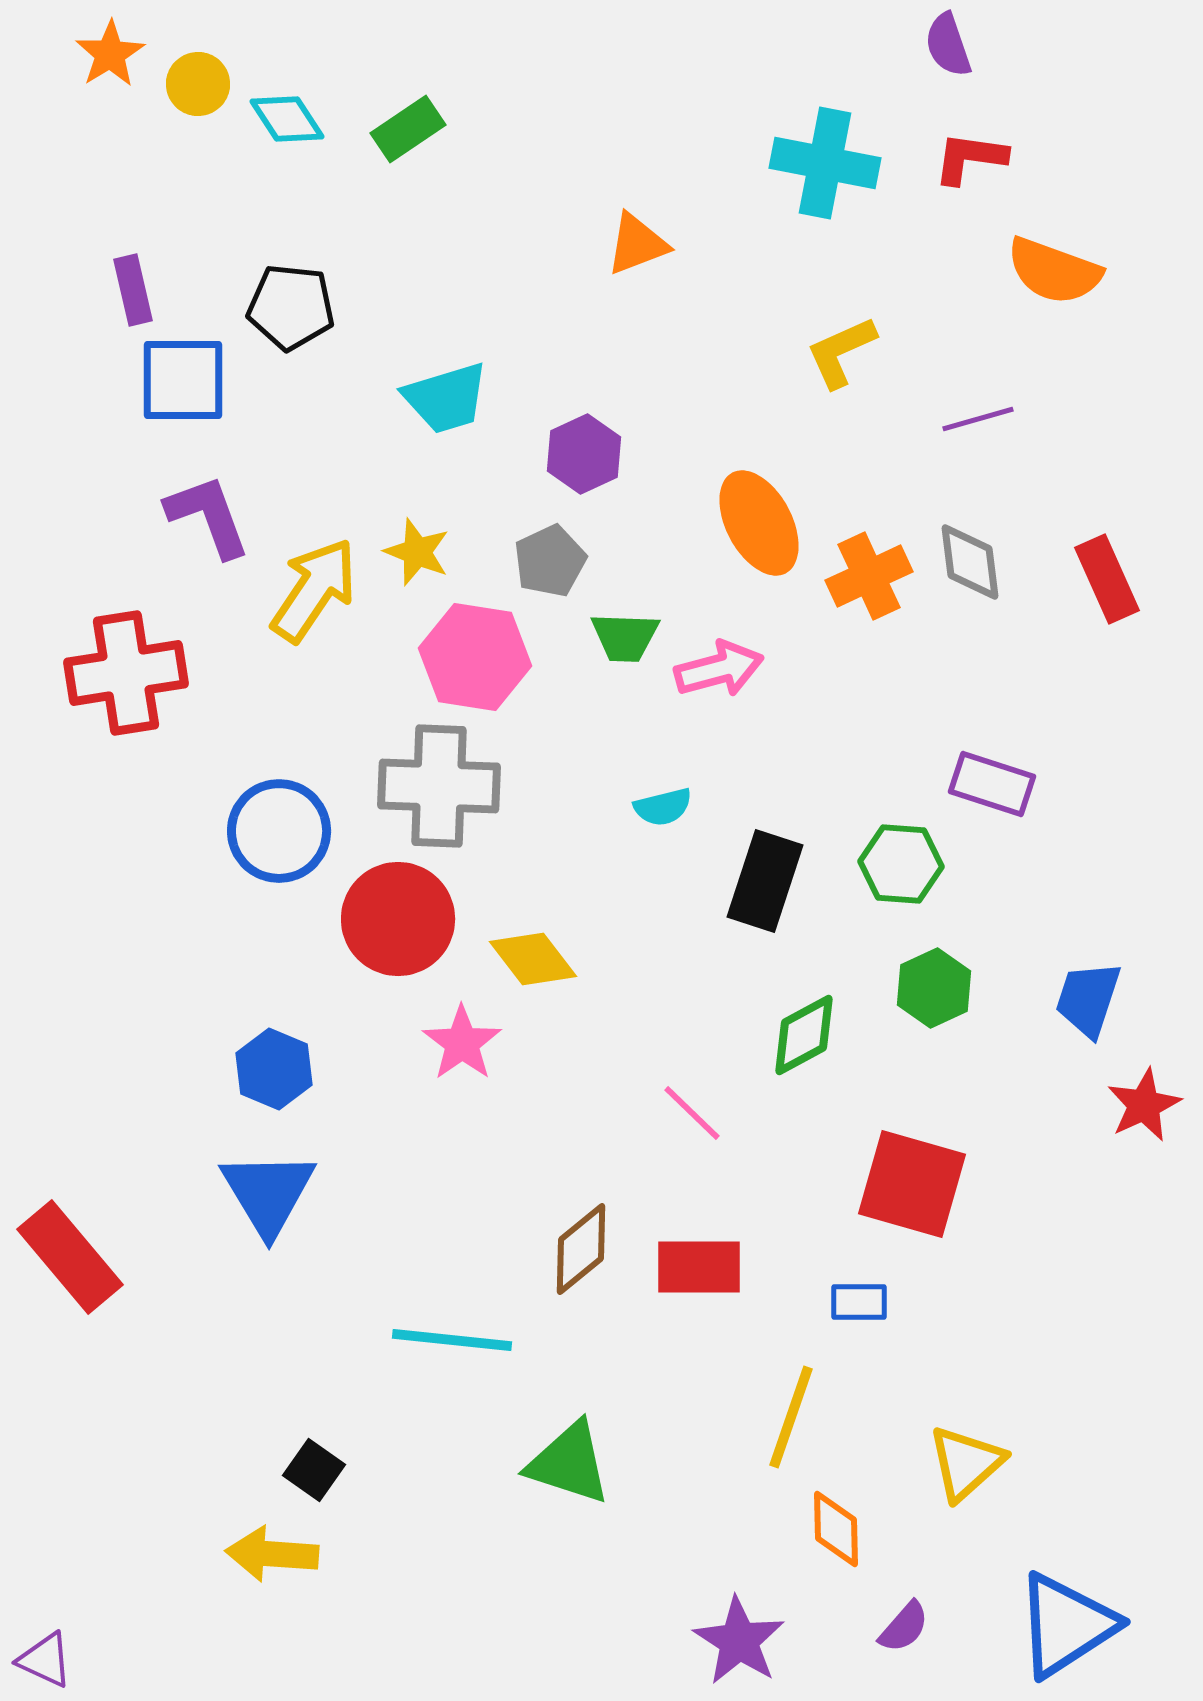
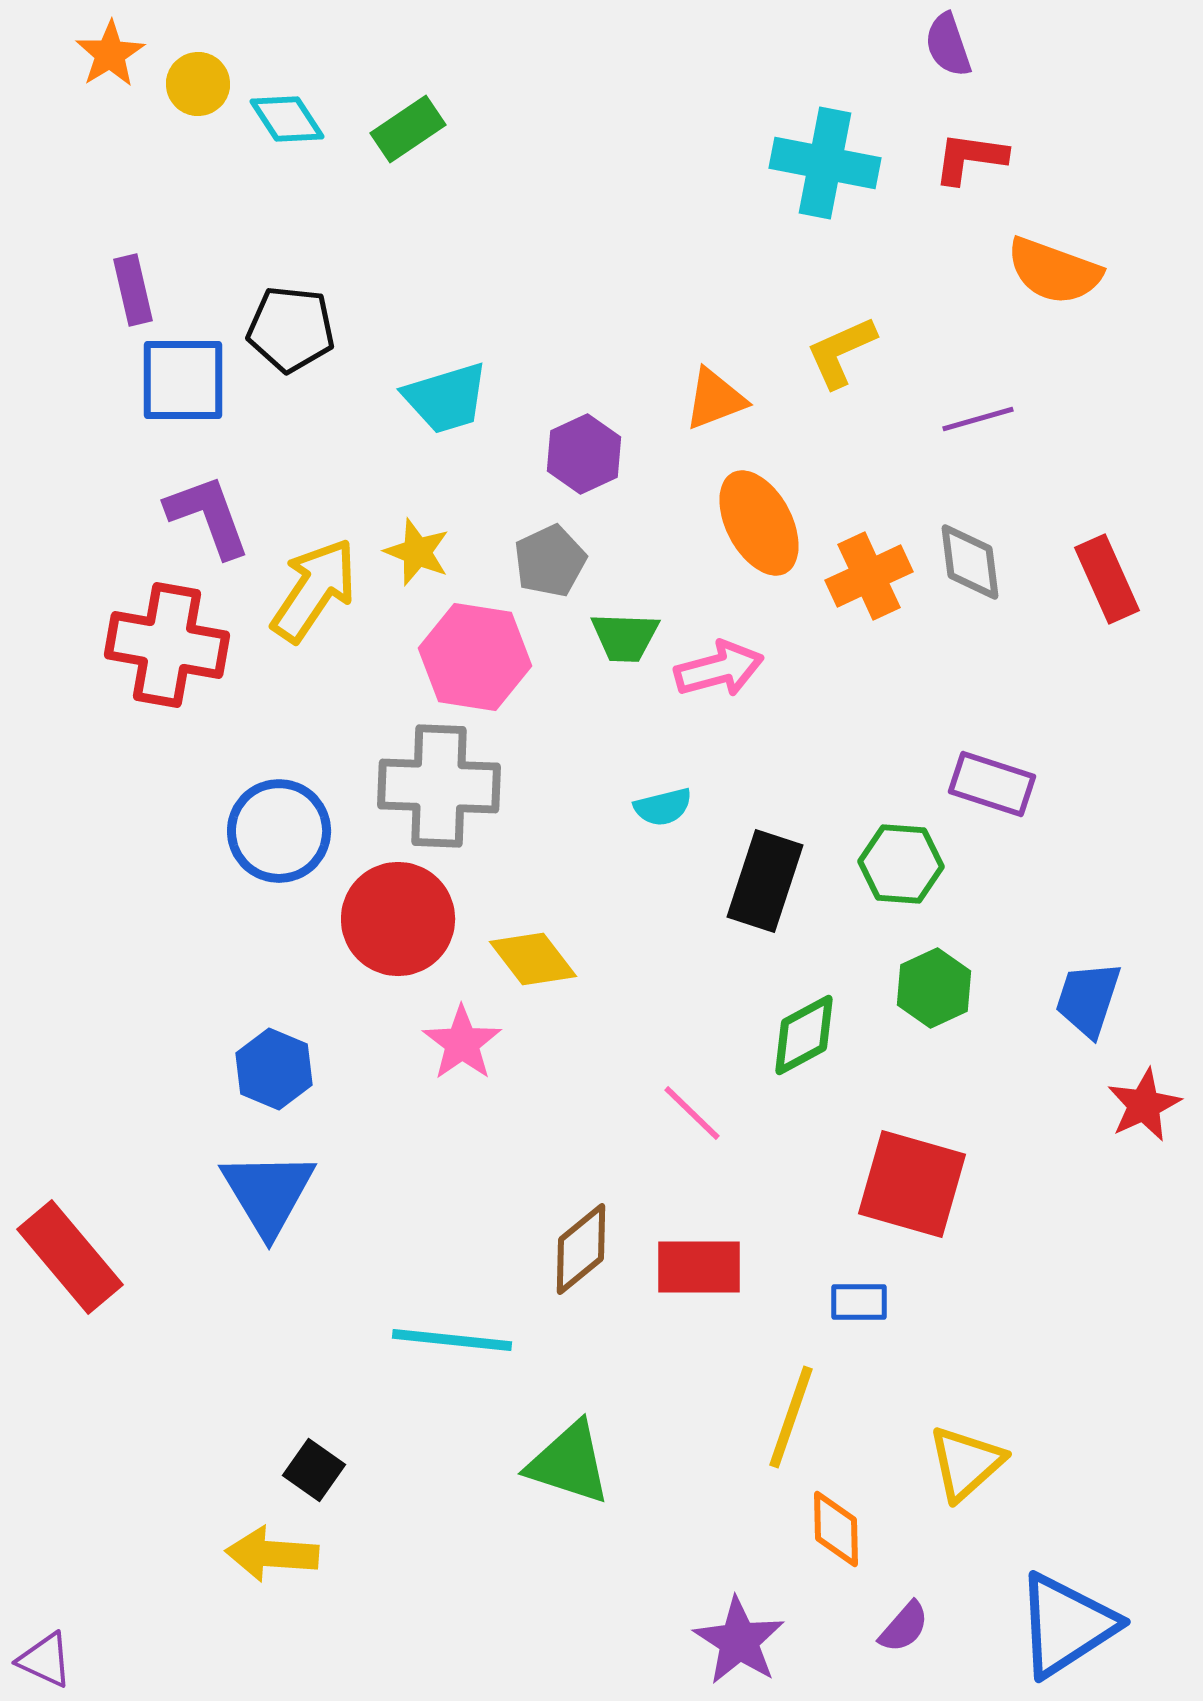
orange triangle at (637, 244): moved 78 px right, 155 px down
black pentagon at (291, 307): moved 22 px down
red cross at (126, 673): moved 41 px right, 28 px up; rotated 19 degrees clockwise
